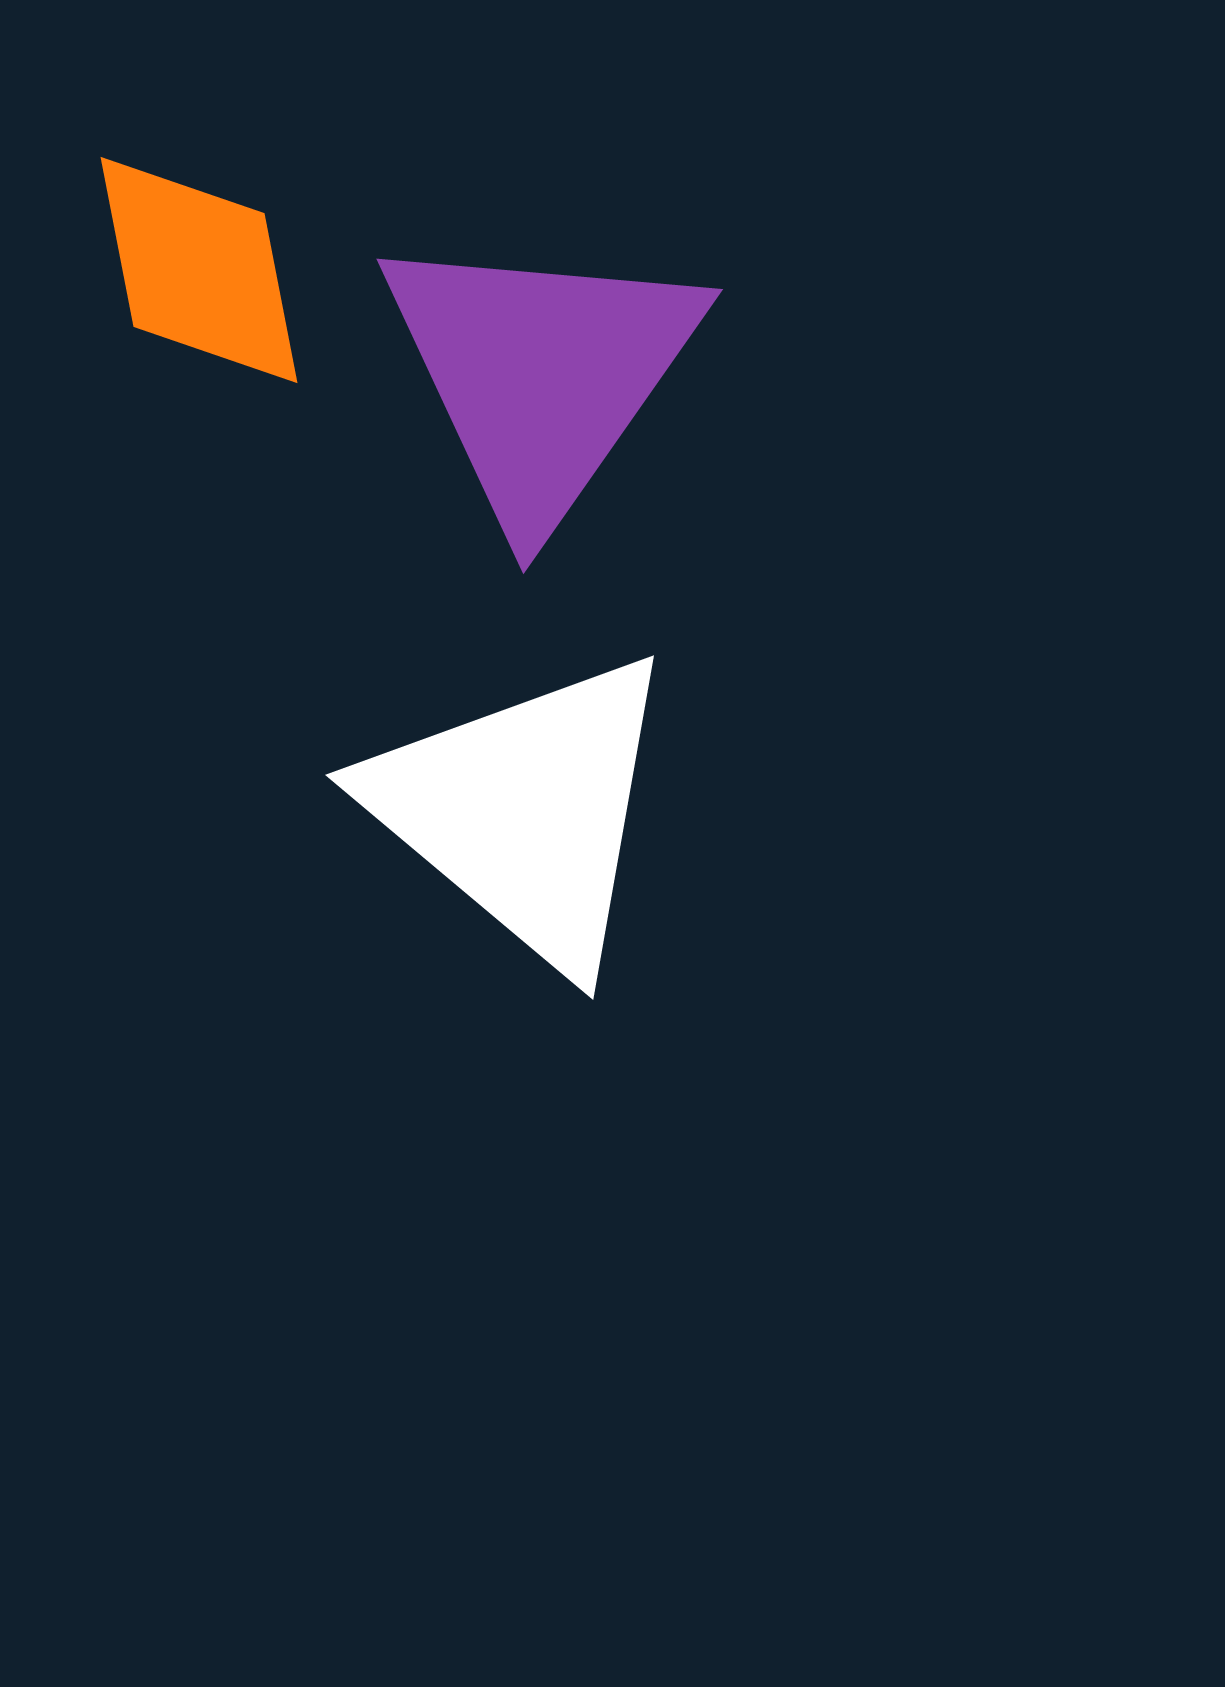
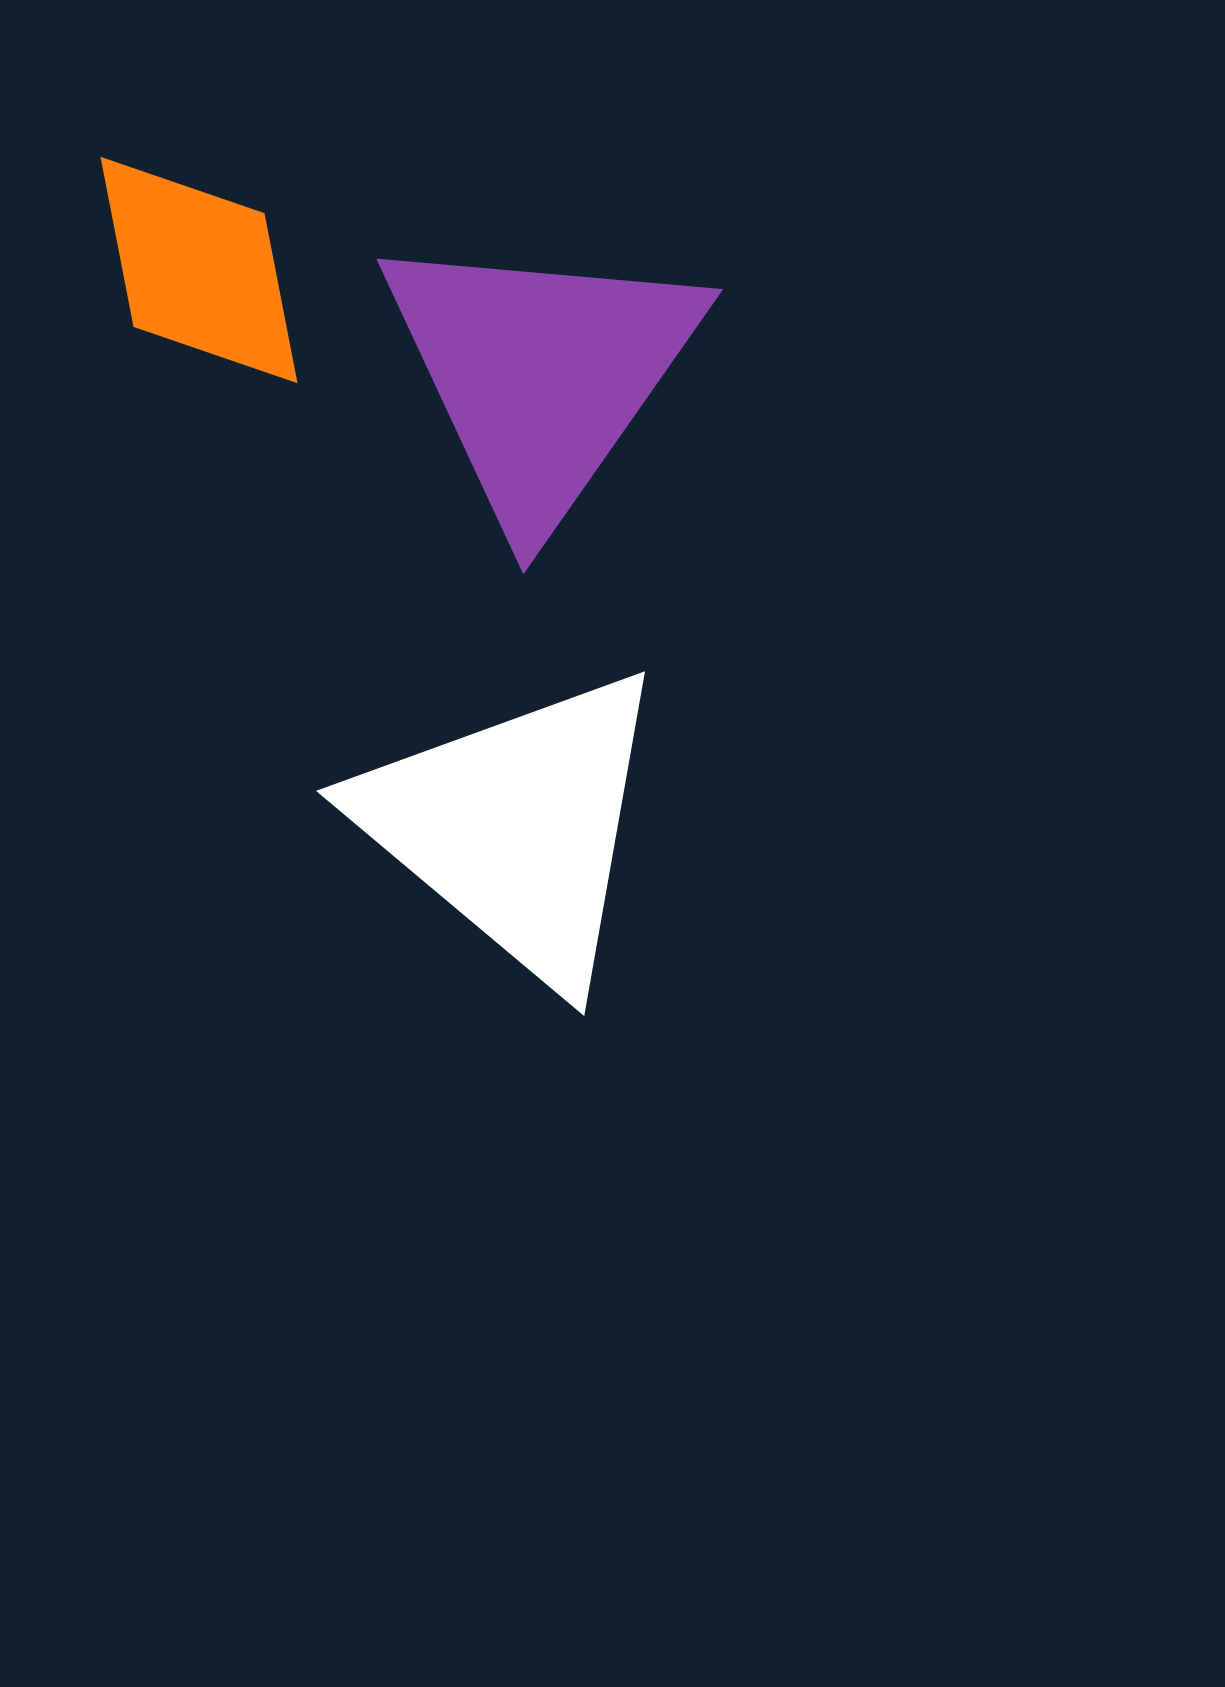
white triangle: moved 9 px left, 16 px down
